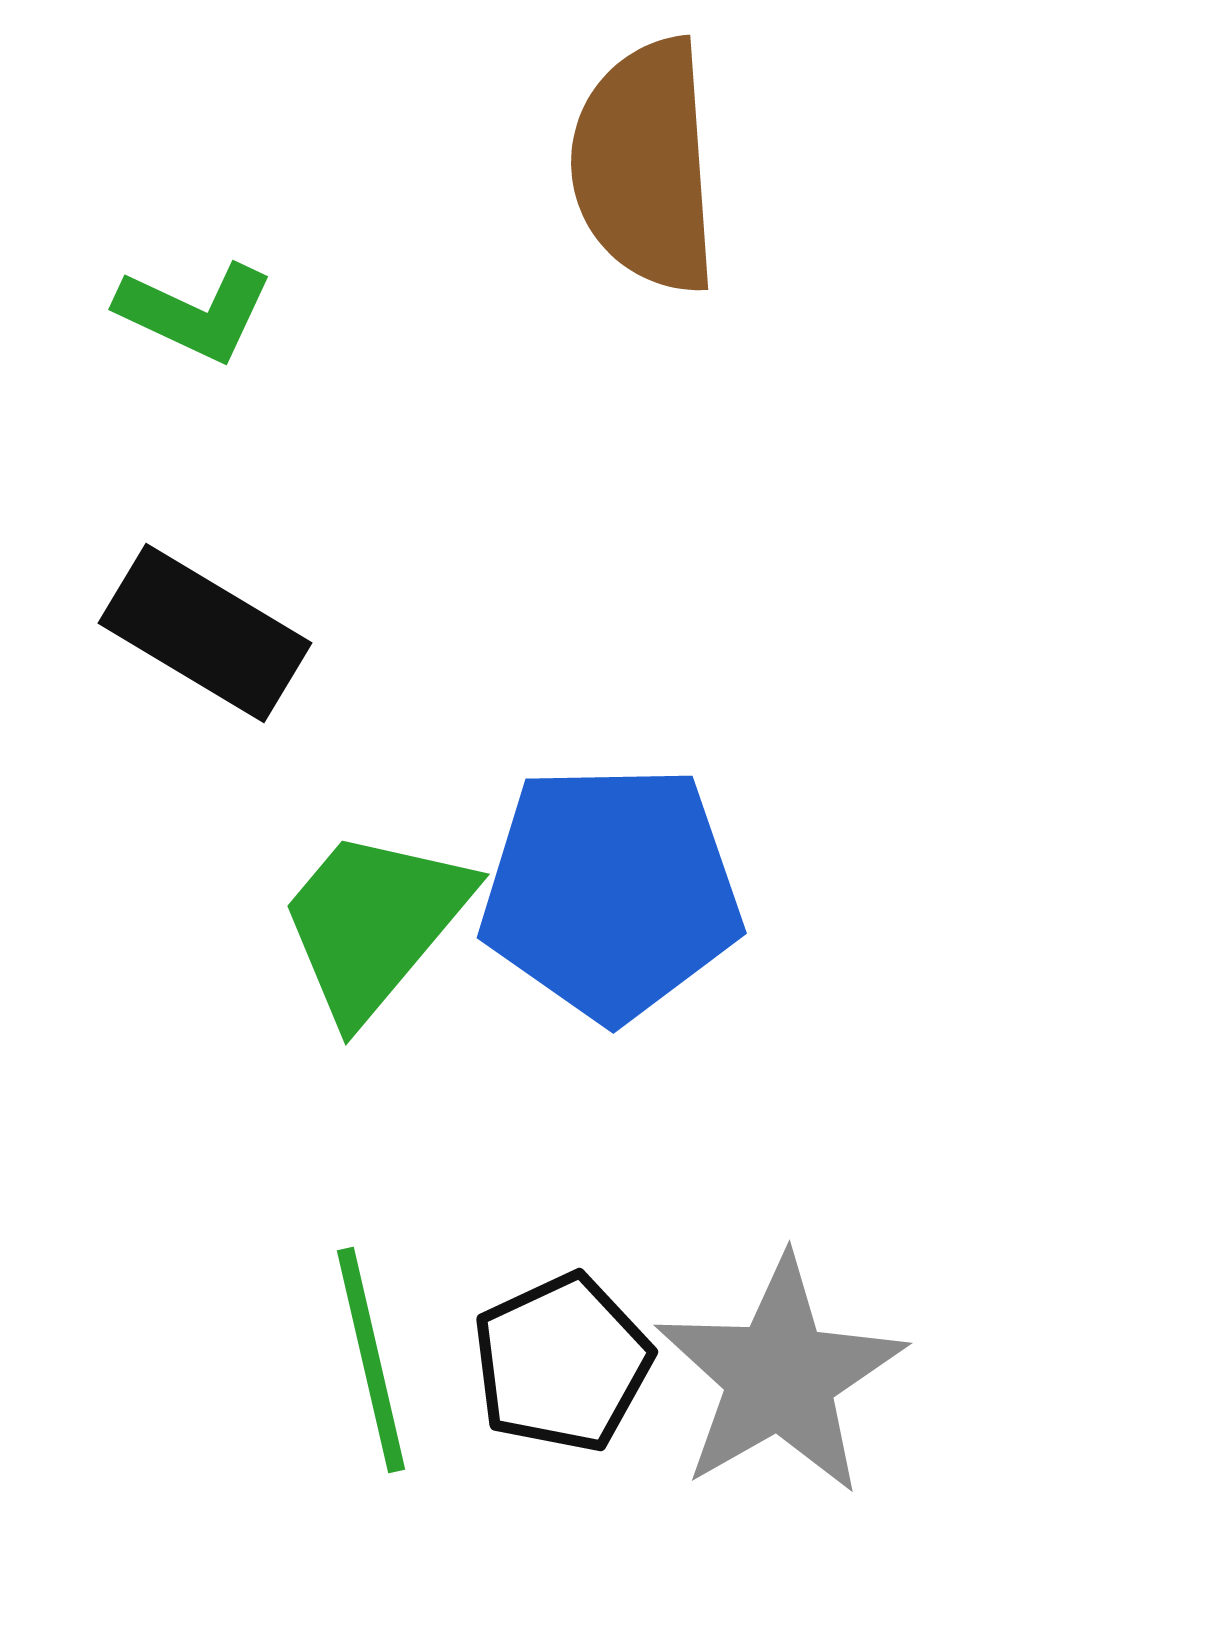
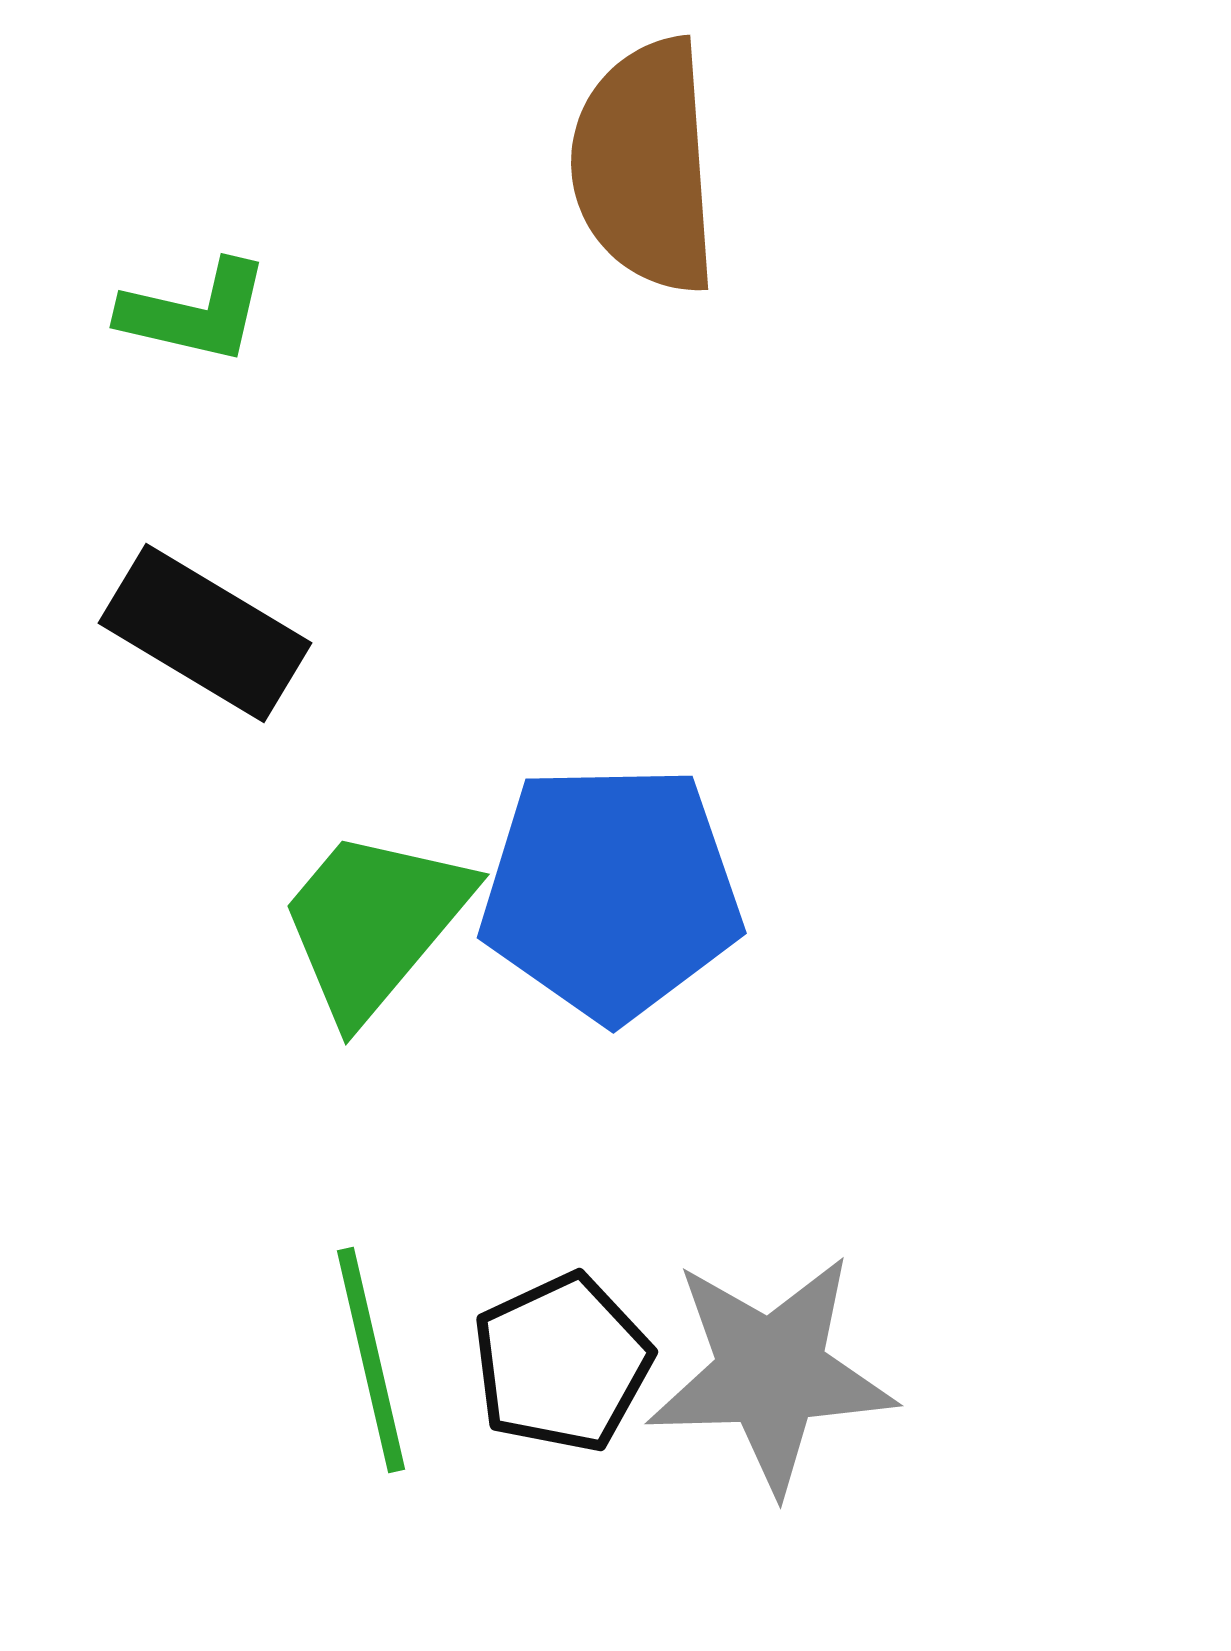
green L-shape: rotated 12 degrees counterclockwise
gray star: moved 9 px left, 3 px up; rotated 28 degrees clockwise
